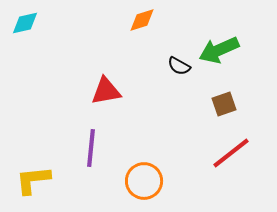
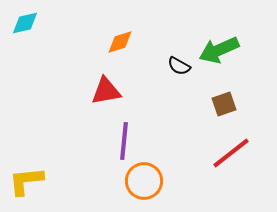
orange diamond: moved 22 px left, 22 px down
purple line: moved 33 px right, 7 px up
yellow L-shape: moved 7 px left, 1 px down
